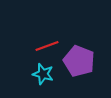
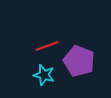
cyan star: moved 1 px right, 1 px down
